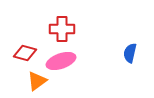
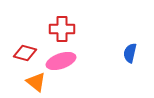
orange triangle: moved 1 px left, 1 px down; rotated 45 degrees counterclockwise
